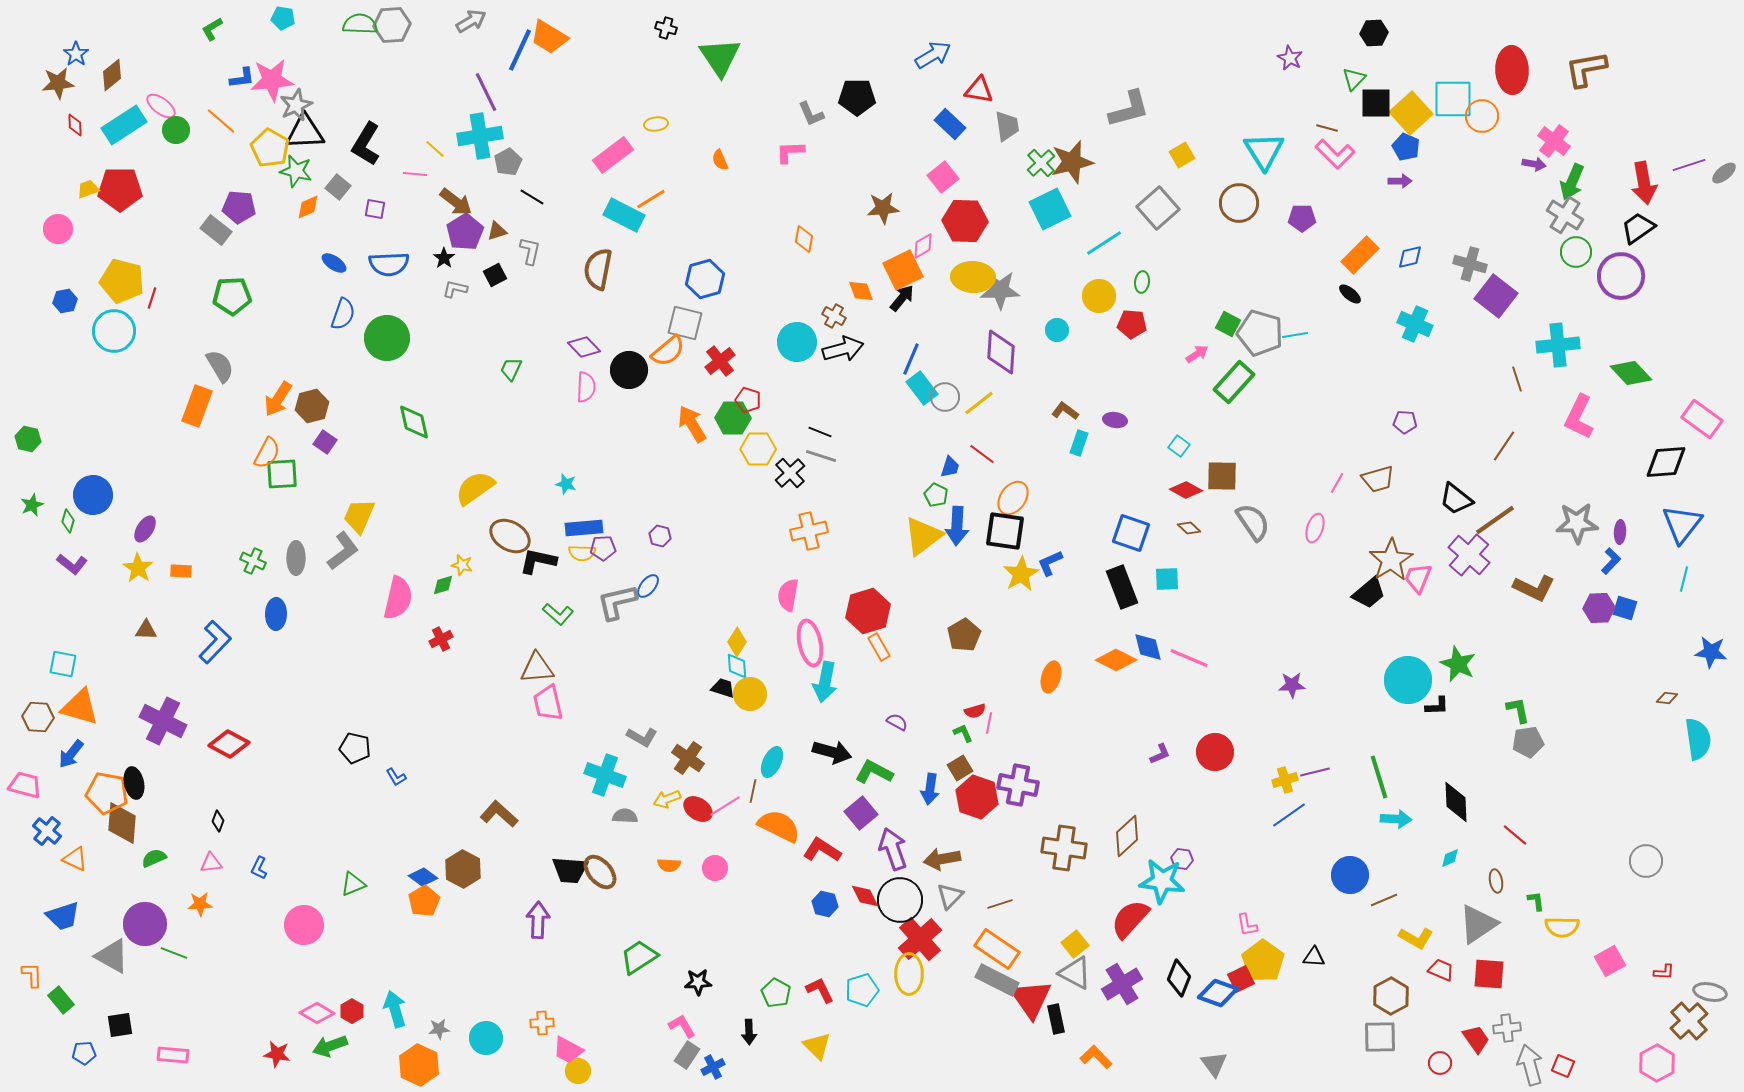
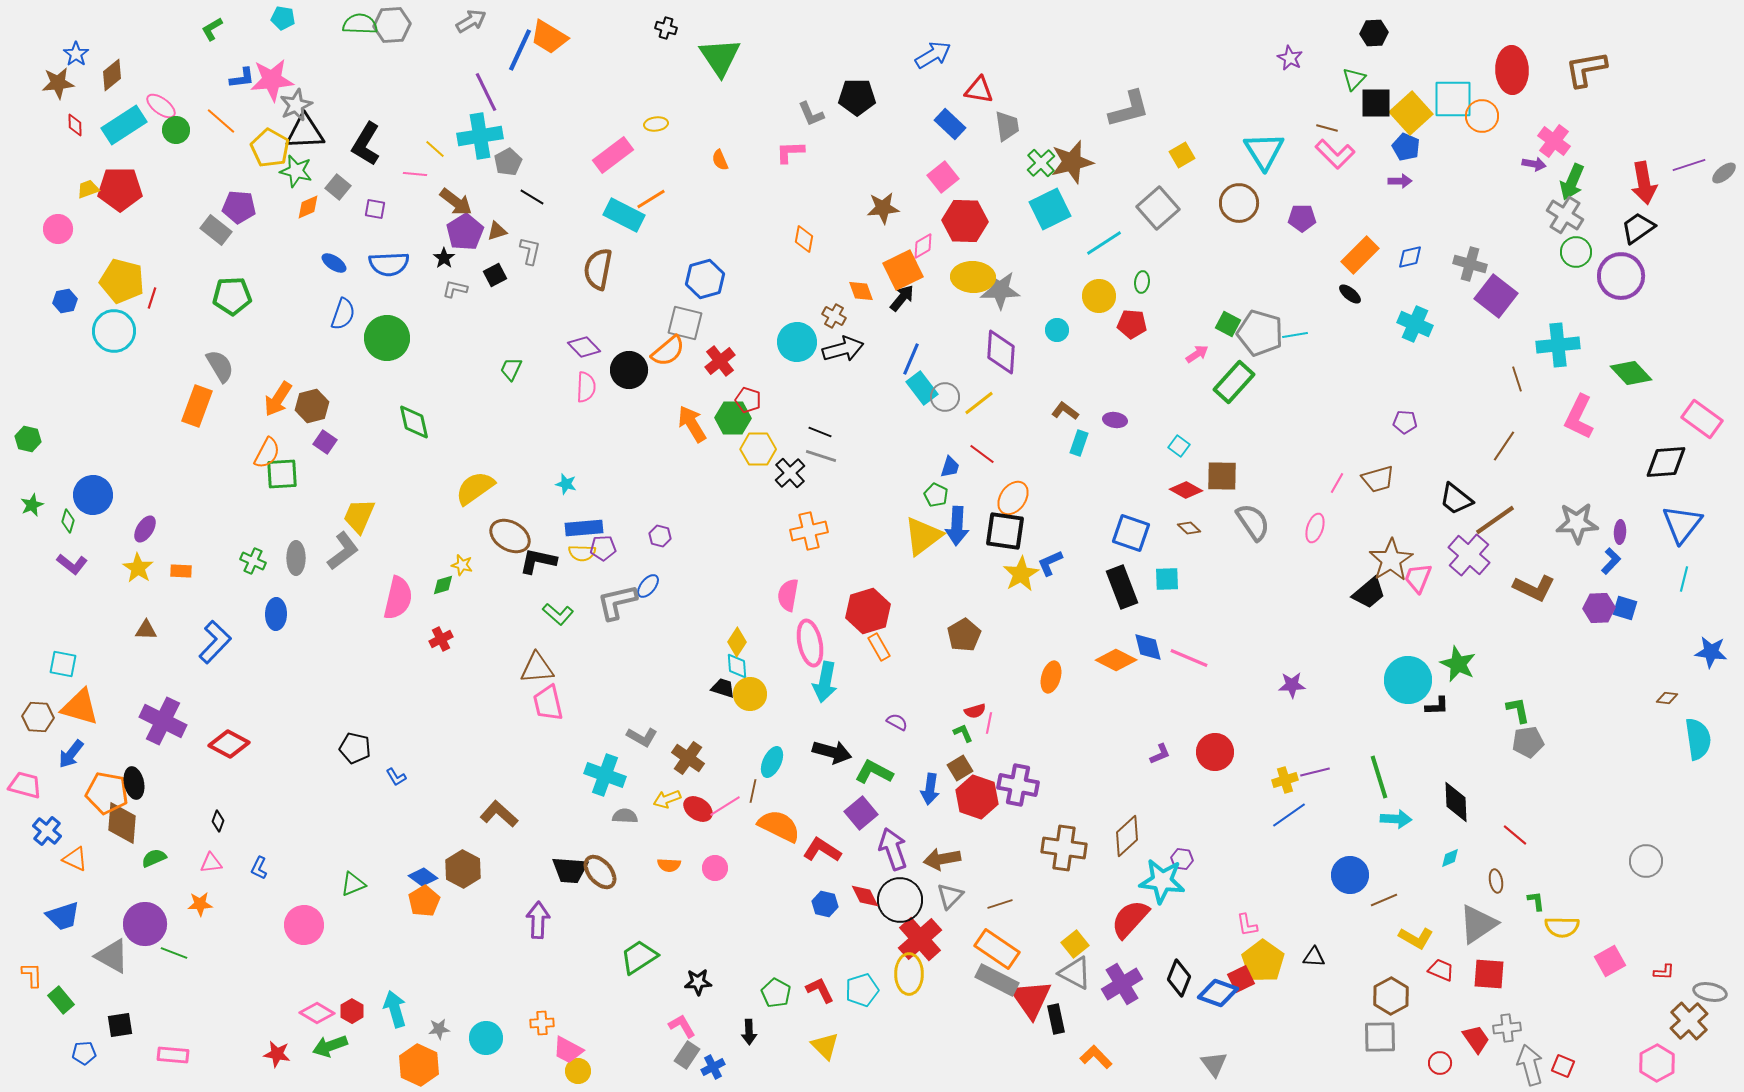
yellow triangle at (817, 1046): moved 8 px right
